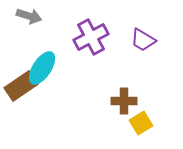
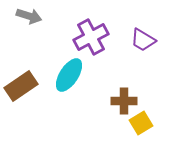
cyan ellipse: moved 27 px right, 7 px down
